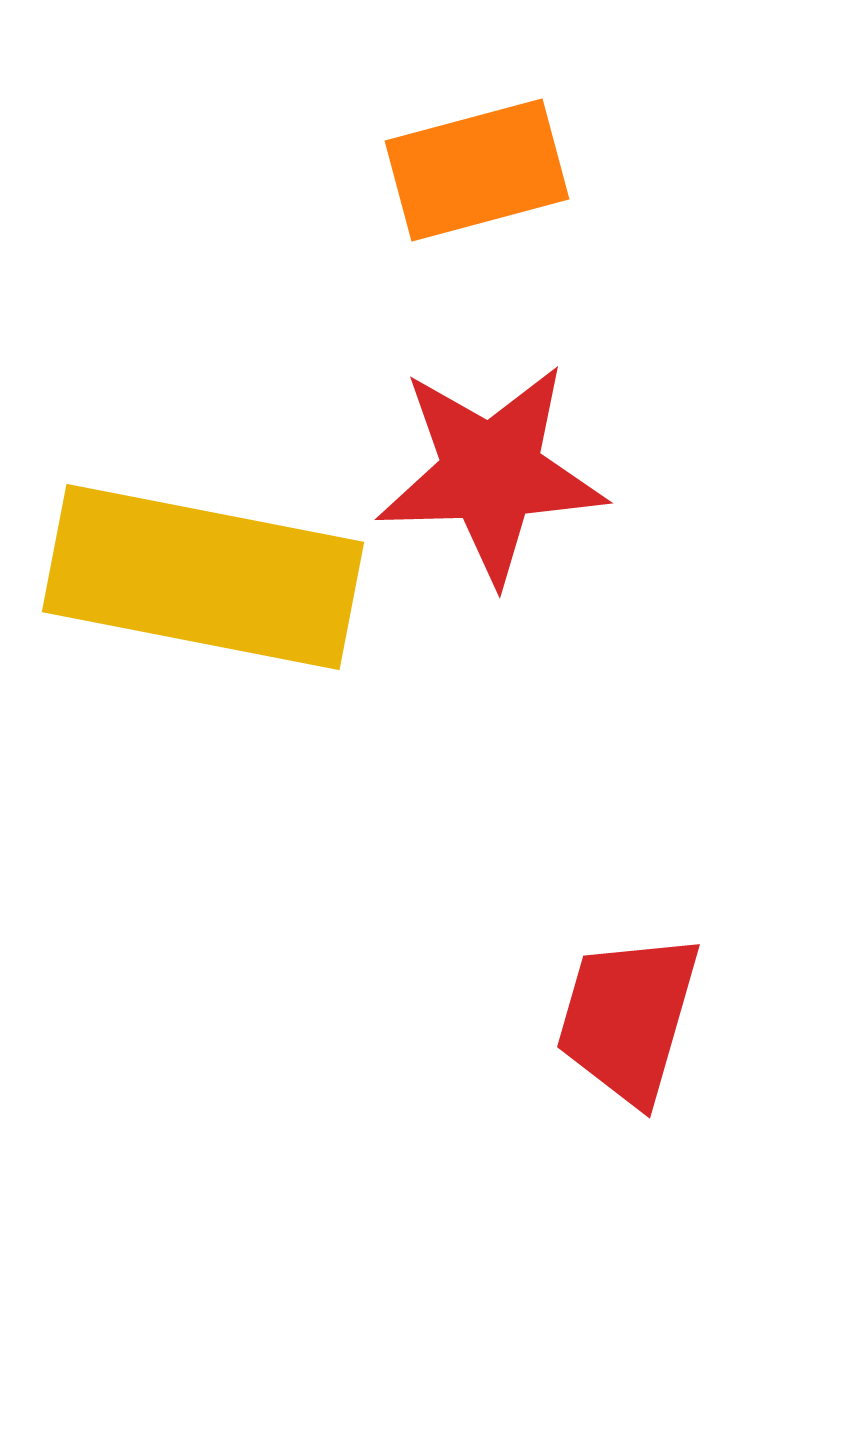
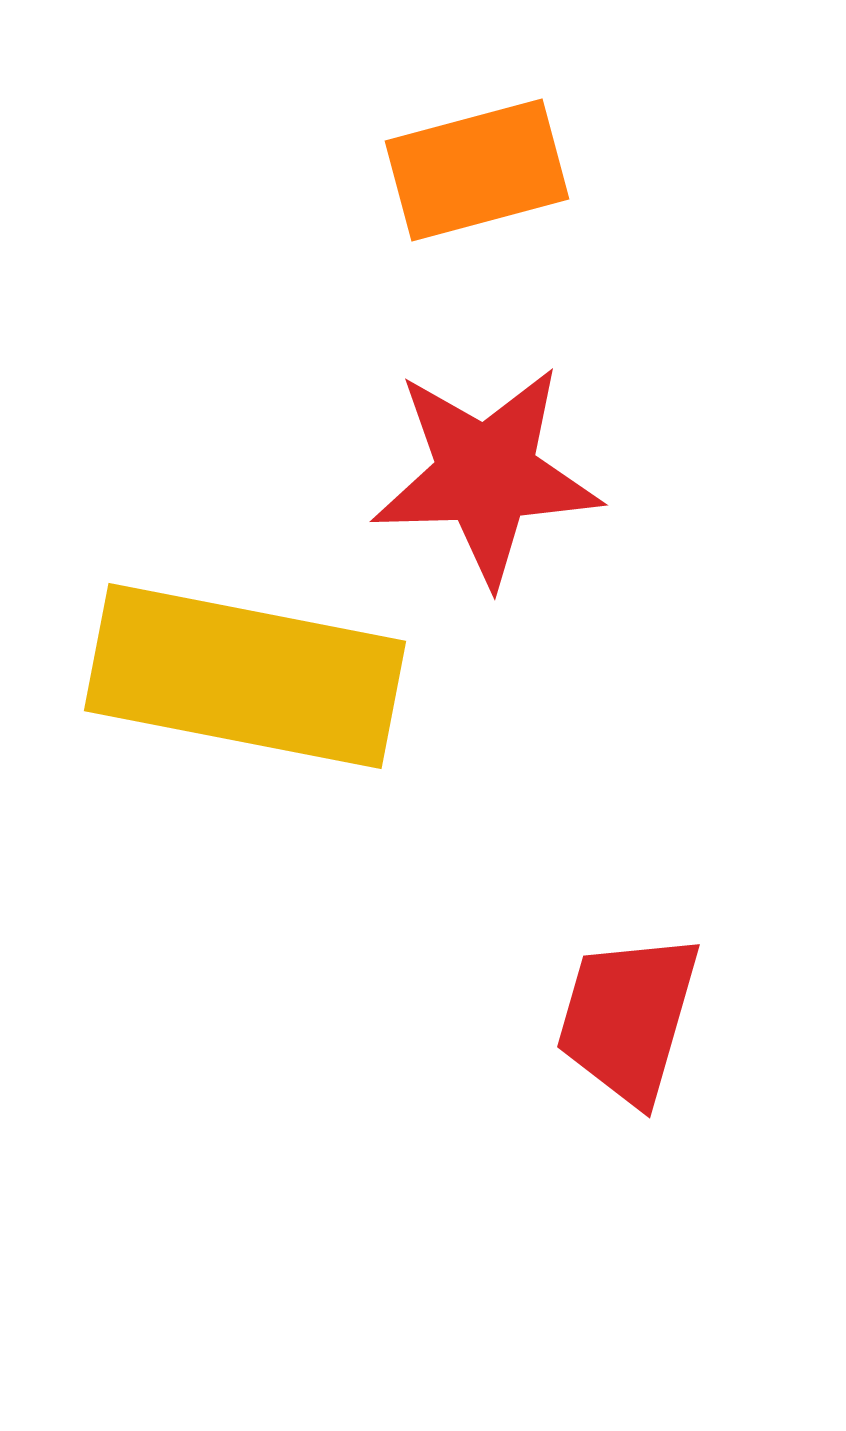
red star: moved 5 px left, 2 px down
yellow rectangle: moved 42 px right, 99 px down
